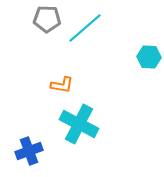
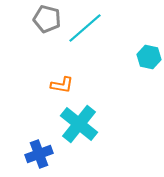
gray pentagon: rotated 12 degrees clockwise
cyan hexagon: rotated 10 degrees clockwise
cyan cross: rotated 12 degrees clockwise
blue cross: moved 10 px right, 3 px down
